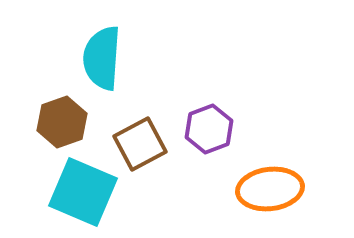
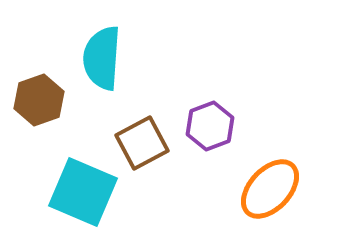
brown hexagon: moved 23 px left, 22 px up
purple hexagon: moved 1 px right, 3 px up
brown square: moved 2 px right, 1 px up
orange ellipse: rotated 40 degrees counterclockwise
